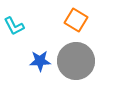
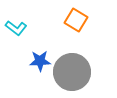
cyan L-shape: moved 2 px right, 2 px down; rotated 25 degrees counterclockwise
gray circle: moved 4 px left, 11 px down
